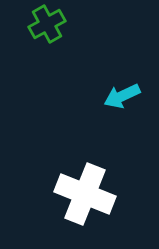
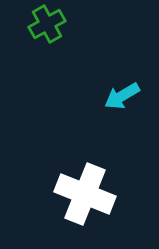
cyan arrow: rotated 6 degrees counterclockwise
